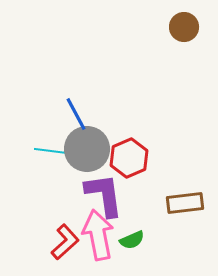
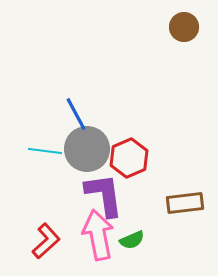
cyan line: moved 6 px left
red L-shape: moved 19 px left, 1 px up
